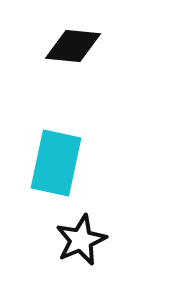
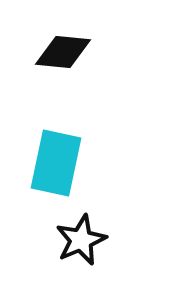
black diamond: moved 10 px left, 6 px down
